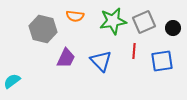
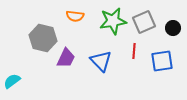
gray hexagon: moved 9 px down
